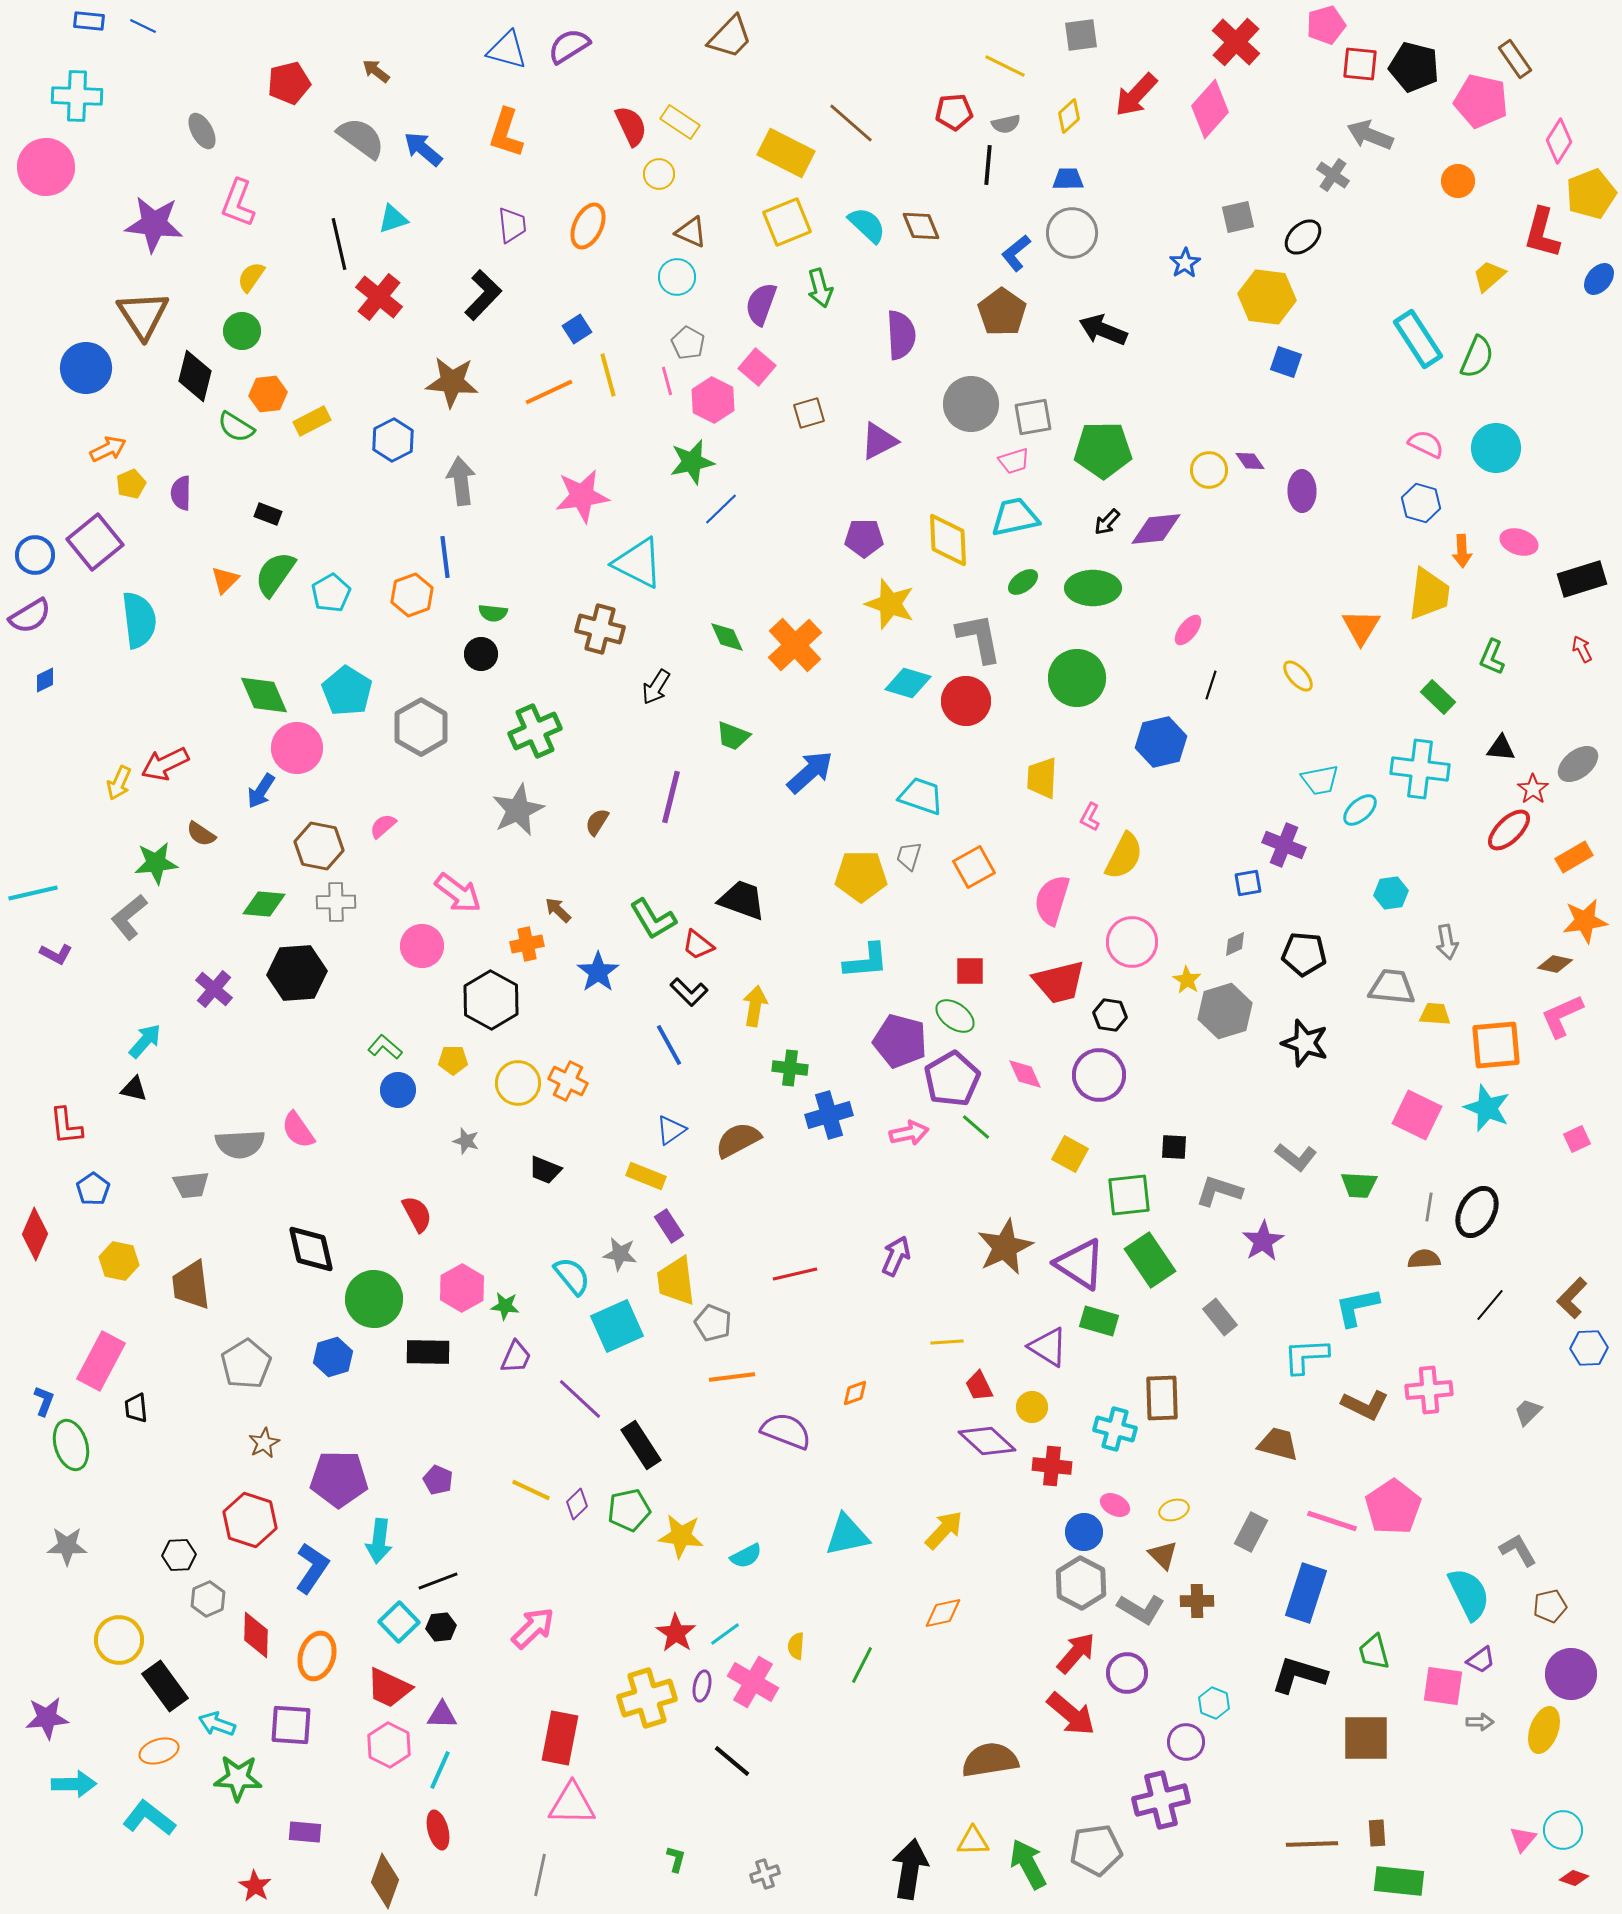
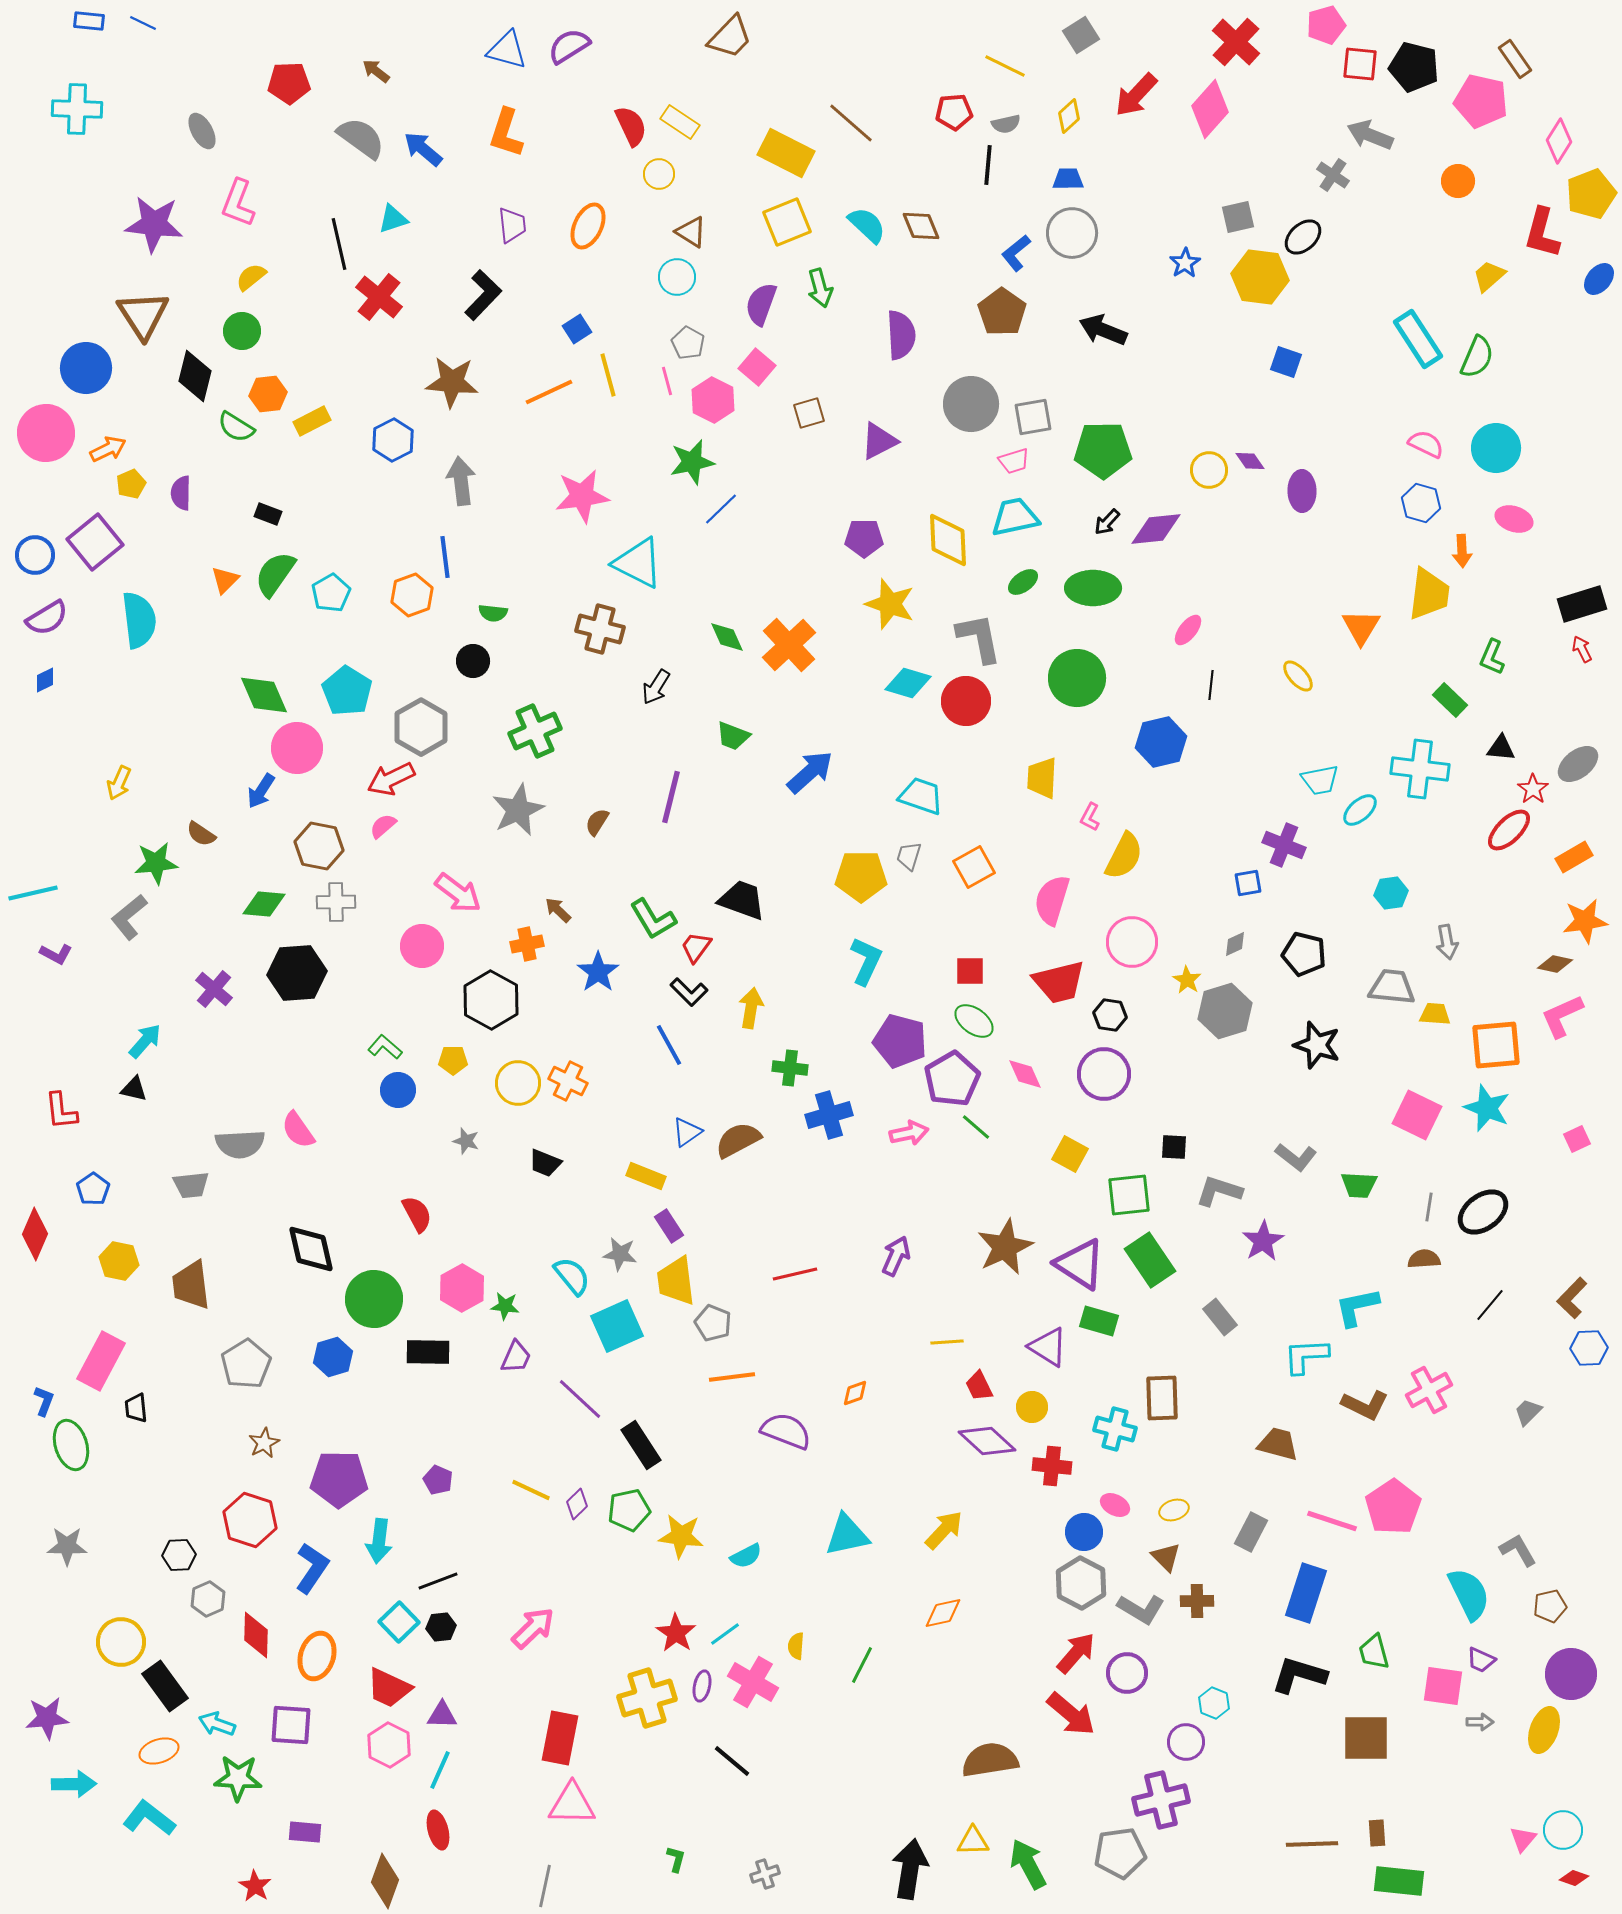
blue line at (143, 26): moved 3 px up
gray square at (1081, 35): rotated 24 degrees counterclockwise
red pentagon at (289, 83): rotated 12 degrees clockwise
cyan cross at (77, 96): moved 13 px down
pink circle at (46, 167): moved 266 px down
brown triangle at (691, 232): rotated 8 degrees clockwise
yellow semicircle at (251, 277): rotated 16 degrees clockwise
yellow hexagon at (1267, 297): moved 7 px left, 20 px up
pink ellipse at (1519, 542): moved 5 px left, 23 px up
black rectangle at (1582, 579): moved 25 px down
purple semicircle at (30, 616): moved 17 px right, 2 px down
orange cross at (795, 645): moved 6 px left
black circle at (481, 654): moved 8 px left, 7 px down
black line at (1211, 685): rotated 12 degrees counterclockwise
green rectangle at (1438, 697): moved 12 px right, 3 px down
red arrow at (165, 764): moved 226 px right, 15 px down
red trapezoid at (698, 945): moved 2 px left, 2 px down; rotated 88 degrees clockwise
black pentagon at (1304, 954): rotated 9 degrees clockwise
cyan L-shape at (866, 961): rotated 60 degrees counterclockwise
yellow arrow at (755, 1006): moved 4 px left, 2 px down
green ellipse at (955, 1016): moved 19 px right, 5 px down
black star at (1305, 1043): moved 12 px right, 2 px down
purple circle at (1099, 1075): moved 5 px right, 1 px up
red L-shape at (66, 1126): moved 5 px left, 15 px up
blue triangle at (671, 1130): moved 16 px right, 2 px down
black trapezoid at (545, 1170): moved 7 px up
black ellipse at (1477, 1212): moved 6 px right; rotated 24 degrees clockwise
pink cross at (1429, 1390): rotated 24 degrees counterclockwise
brown triangle at (1163, 1555): moved 3 px right, 2 px down
yellow circle at (119, 1640): moved 2 px right, 2 px down
purple trapezoid at (1481, 1660): rotated 60 degrees clockwise
gray pentagon at (1096, 1850): moved 24 px right, 3 px down
gray line at (540, 1875): moved 5 px right, 11 px down
